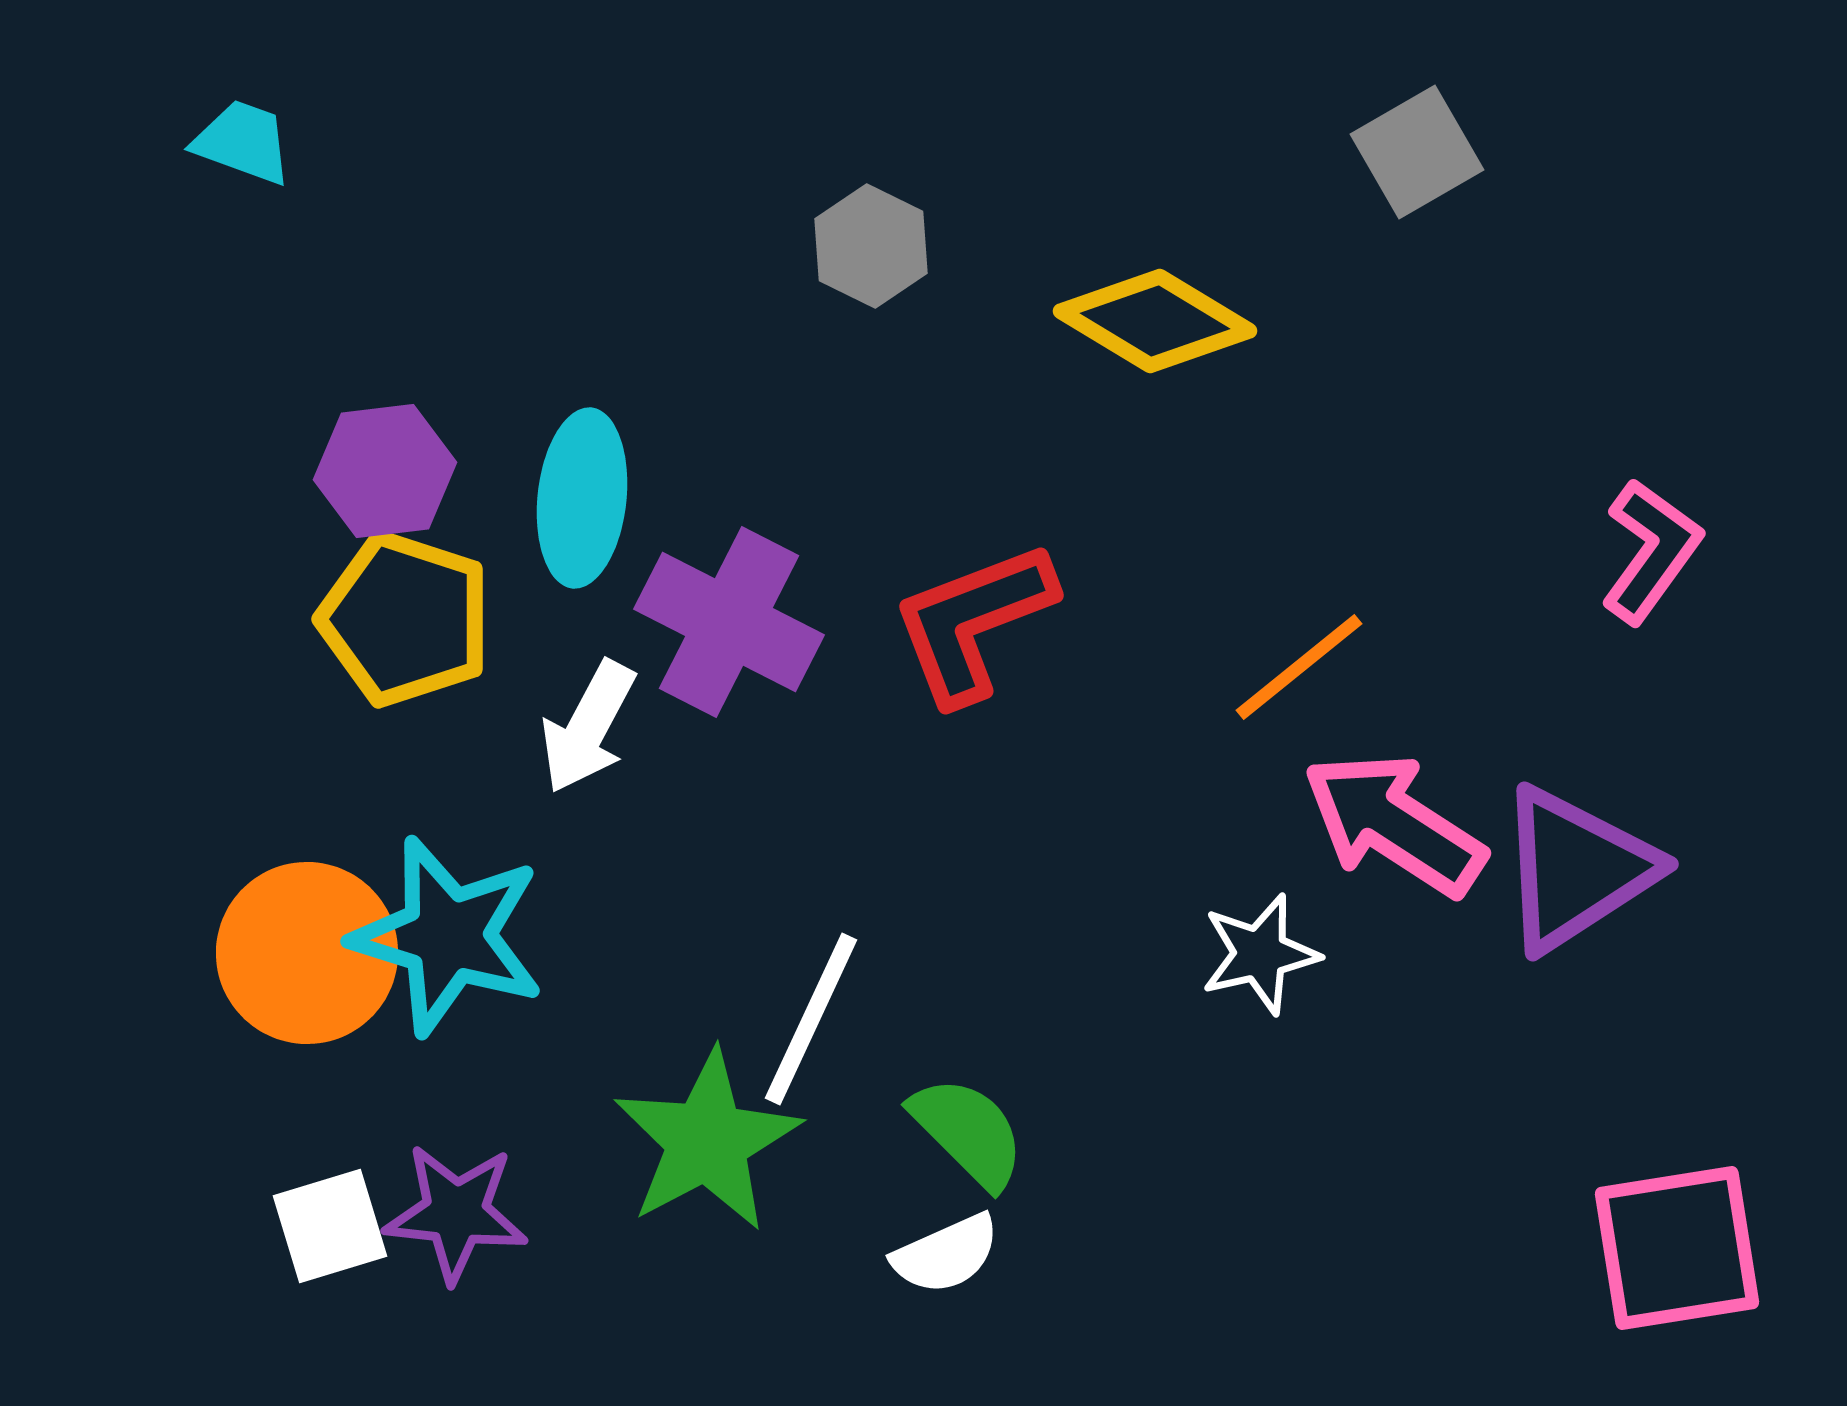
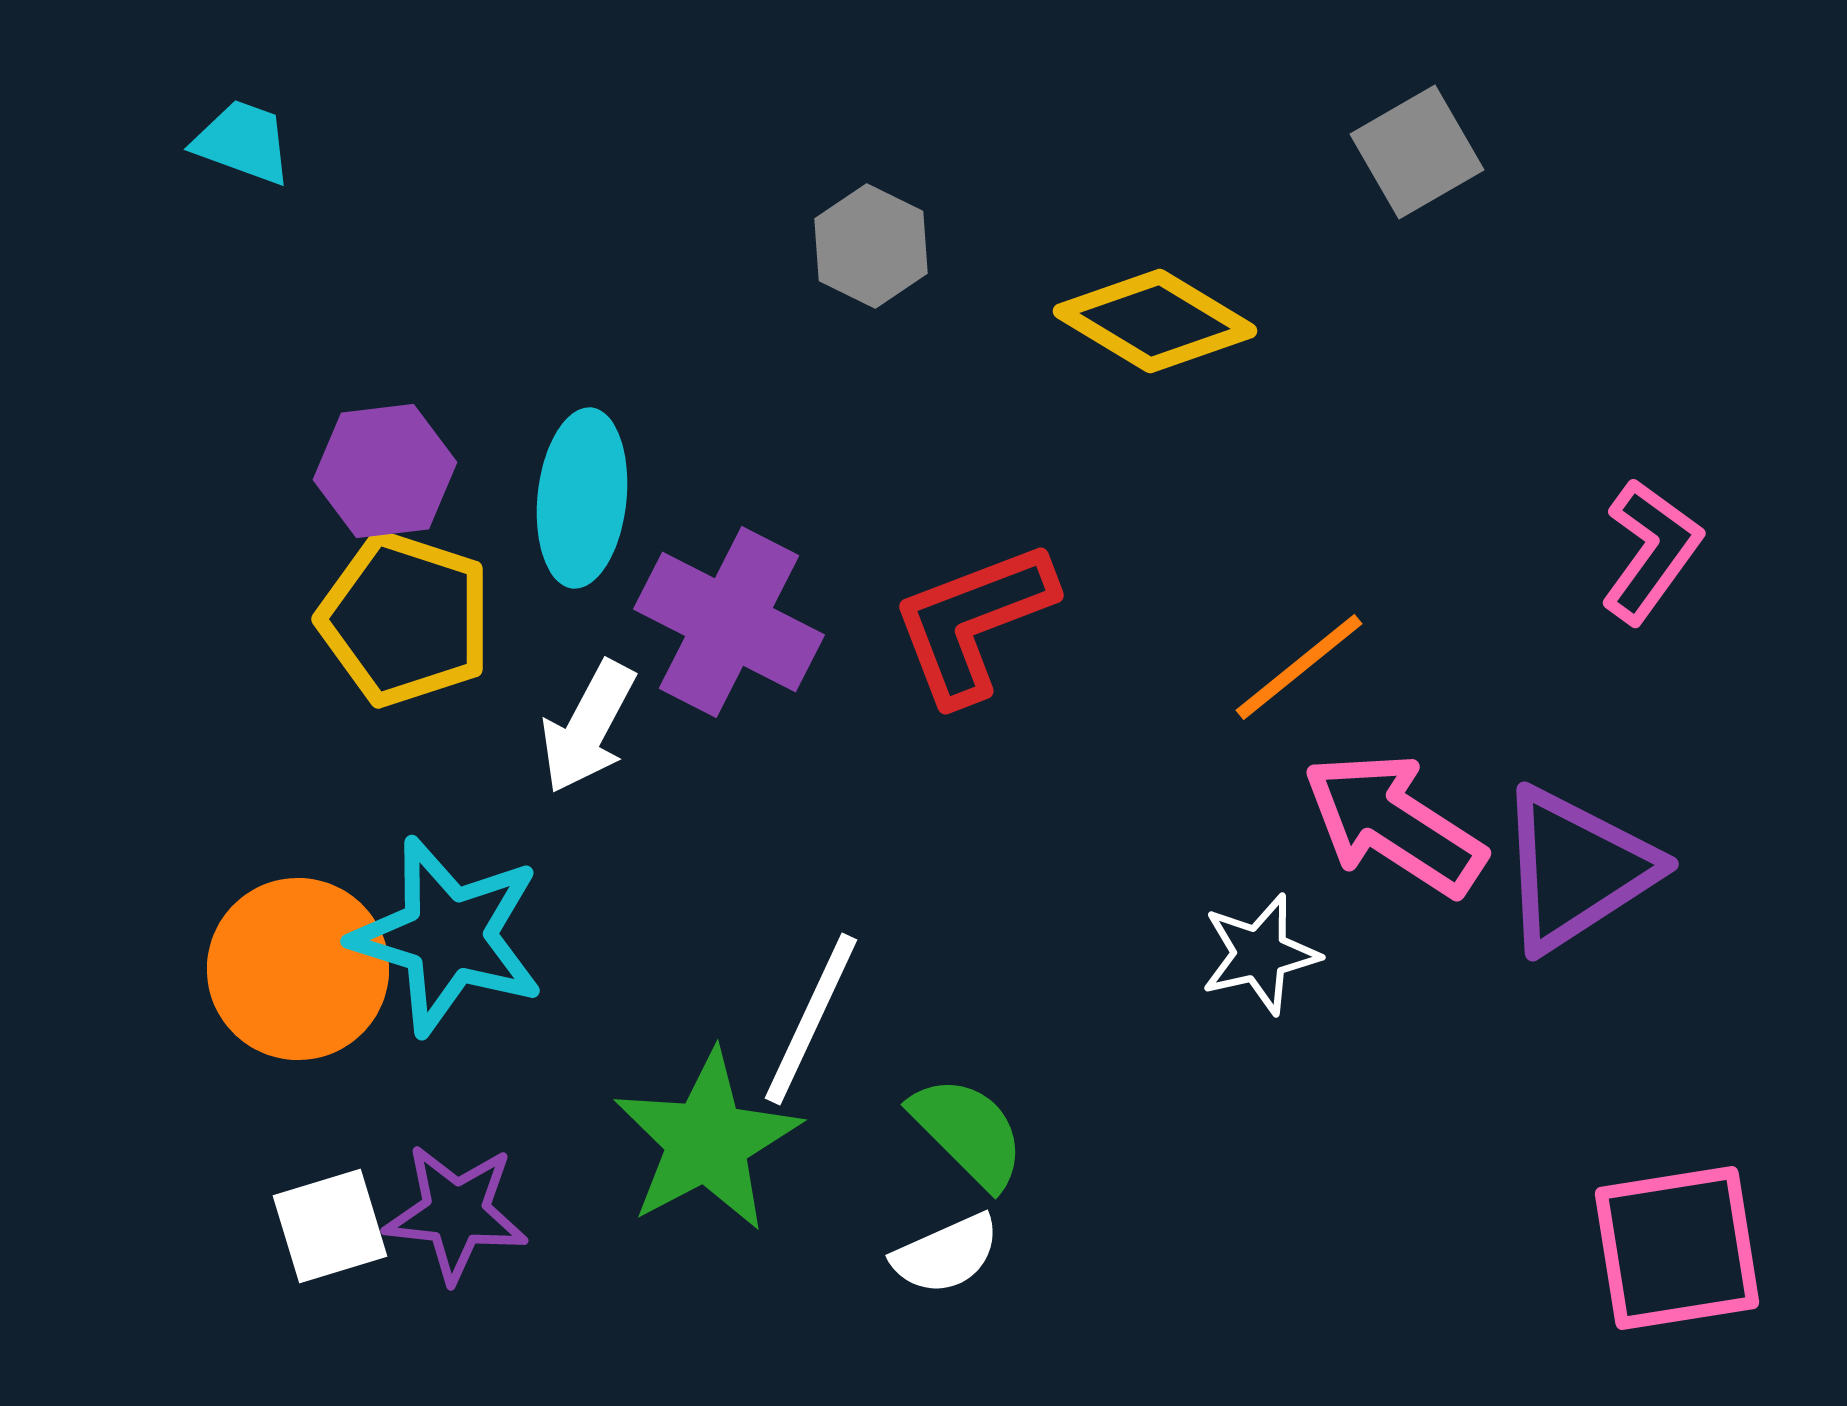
orange circle: moved 9 px left, 16 px down
